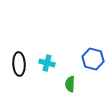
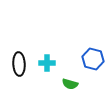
cyan cross: rotated 14 degrees counterclockwise
green semicircle: rotated 77 degrees counterclockwise
